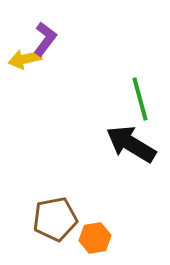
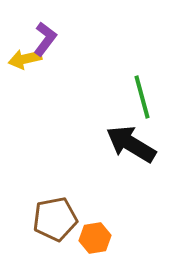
green line: moved 2 px right, 2 px up
